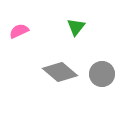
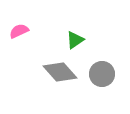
green triangle: moved 1 px left, 13 px down; rotated 18 degrees clockwise
gray diamond: rotated 8 degrees clockwise
